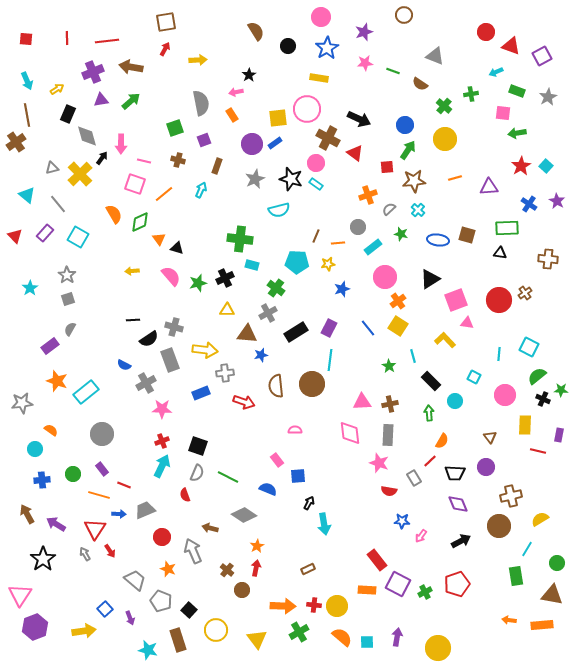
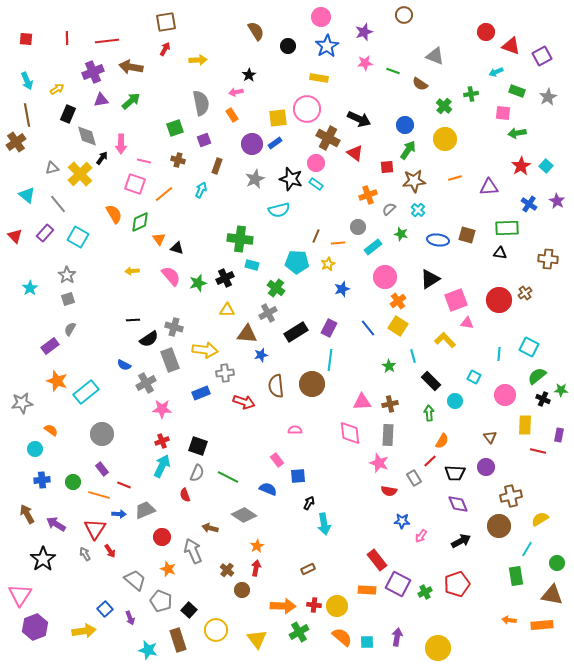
blue star at (327, 48): moved 2 px up
yellow star at (328, 264): rotated 16 degrees counterclockwise
green circle at (73, 474): moved 8 px down
